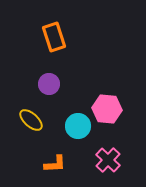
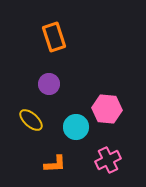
cyan circle: moved 2 px left, 1 px down
pink cross: rotated 20 degrees clockwise
